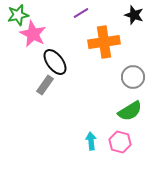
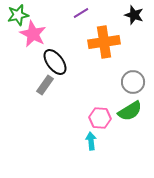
gray circle: moved 5 px down
pink hexagon: moved 20 px left, 24 px up; rotated 10 degrees counterclockwise
